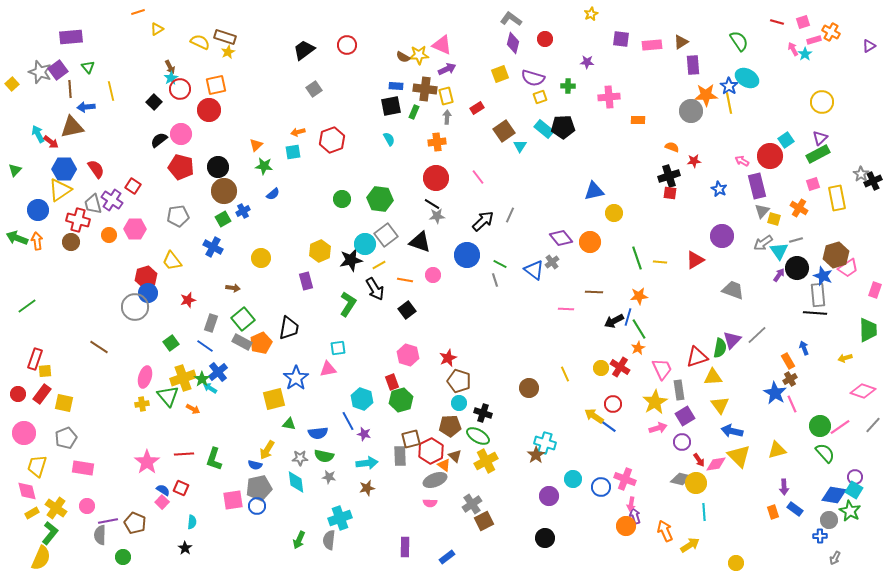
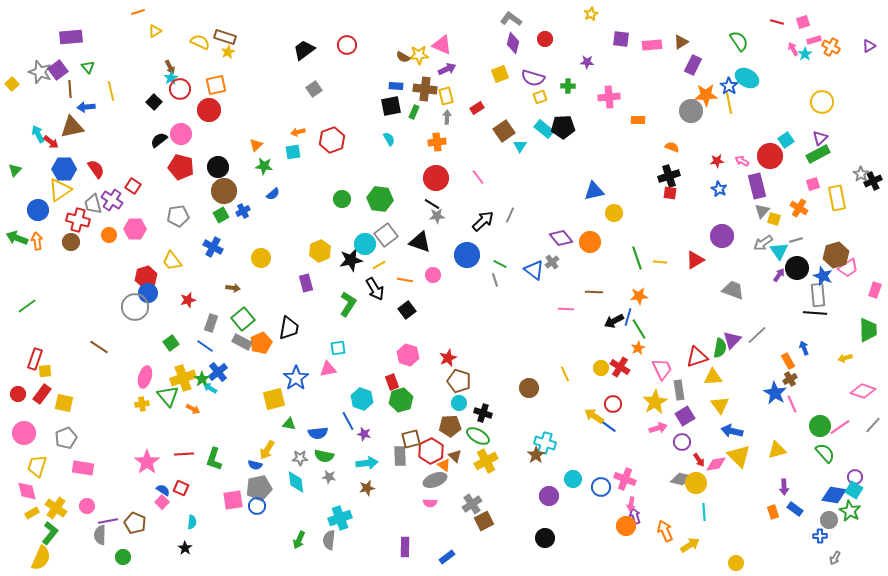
yellow triangle at (157, 29): moved 2 px left, 2 px down
orange cross at (831, 32): moved 15 px down
purple rectangle at (693, 65): rotated 30 degrees clockwise
red star at (694, 161): moved 23 px right
green square at (223, 219): moved 2 px left, 4 px up
purple rectangle at (306, 281): moved 2 px down
